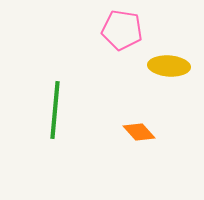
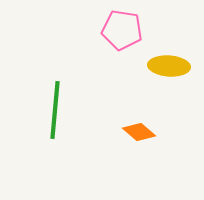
orange diamond: rotated 8 degrees counterclockwise
